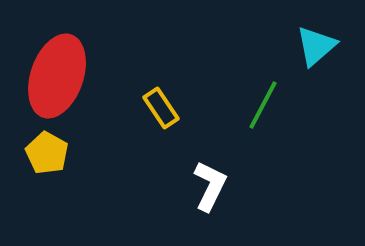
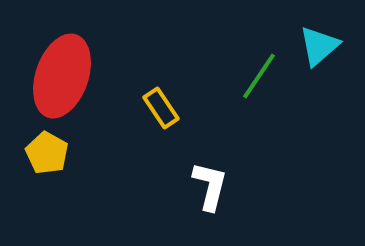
cyan triangle: moved 3 px right
red ellipse: moved 5 px right
green line: moved 4 px left, 29 px up; rotated 6 degrees clockwise
white L-shape: rotated 12 degrees counterclockwise
